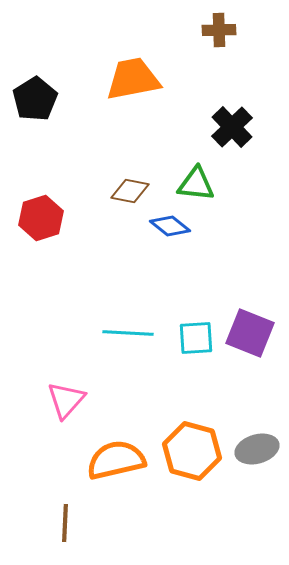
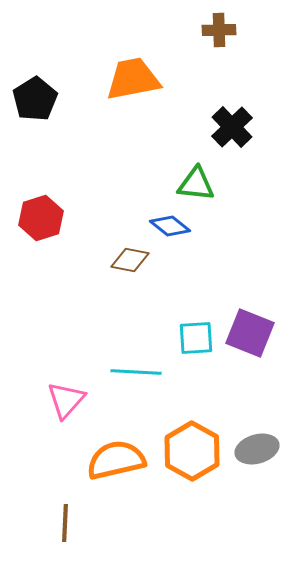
brown diamond: moved 69 px down
cyan line: moved 8 px right, 39 px down
orange hexagon: rotated 14 degrees clockwise
